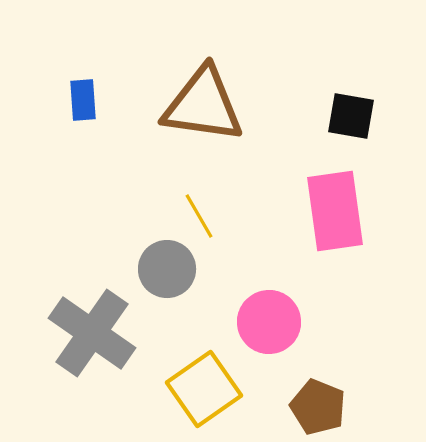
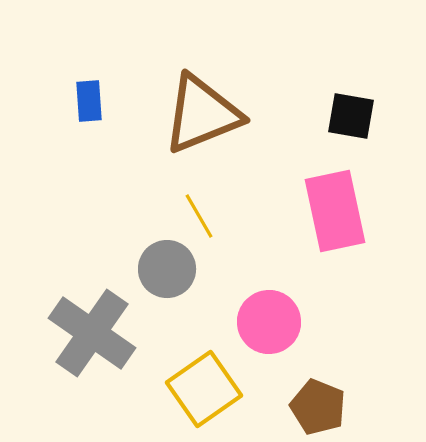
blue rectangle: moved 6 px right, 1 px down
brown triangle: moved 1 px left, 9 px down; rotated 30 degrees counterclockwise
pink rectangle: rotated 4 degrees counterclockwise
